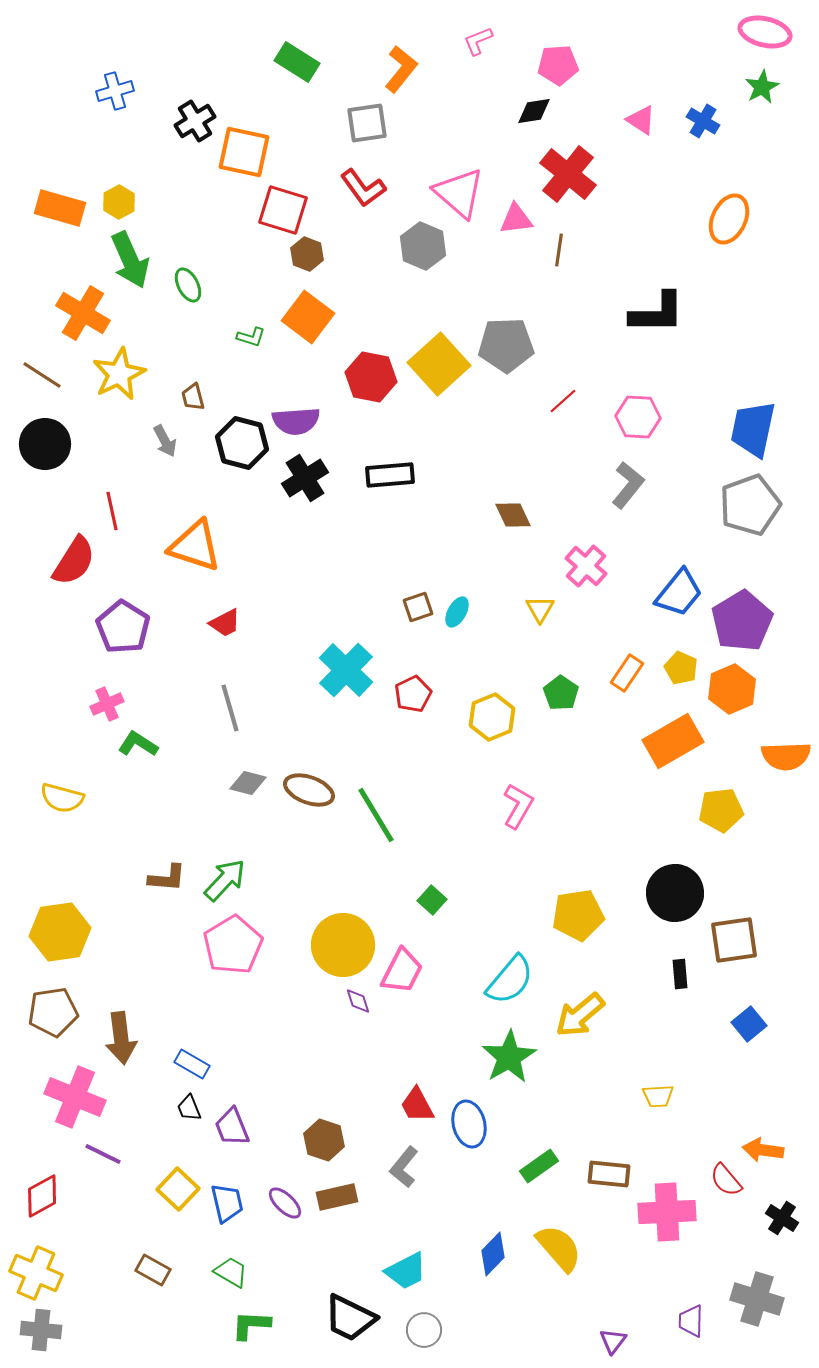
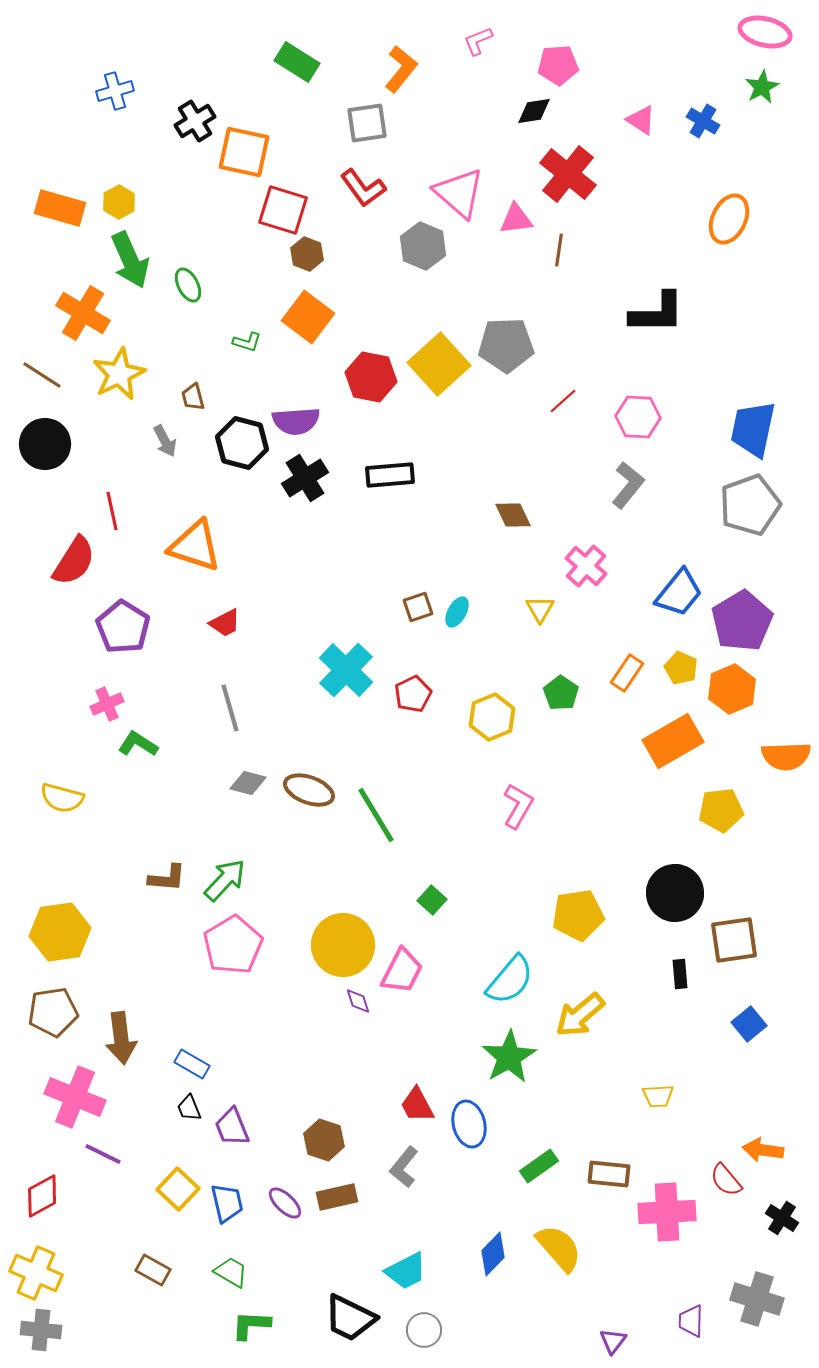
green L-shape at (251, 337): moved 4 px left, 5 px down
